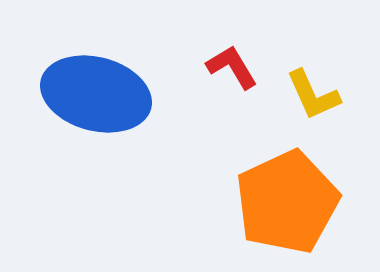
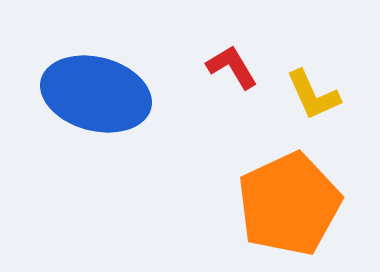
orange pentagon: moved 2 px right, 2 px down
